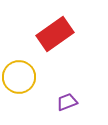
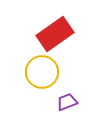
yellow circle: moved 23 px right, 5 px up
